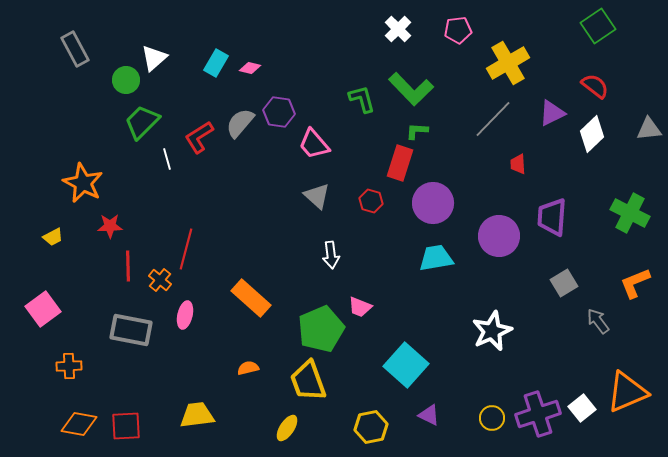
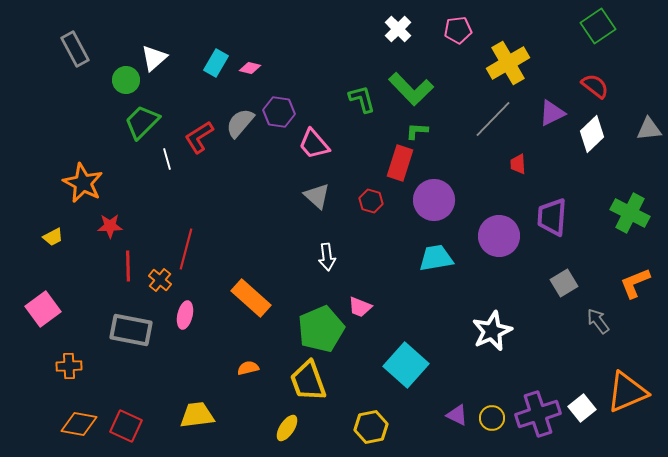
purple circle at (433, 203): moved 1 px right, 3 px up
white arrow at (331, 255): moved 4 px left, 2 px down
purple triangle at (429, 415): moved 28 px right
red square at (126, 426): rotated 28 degrees clockwise
